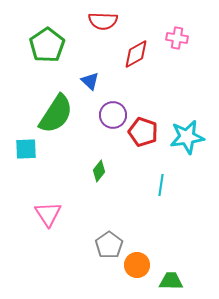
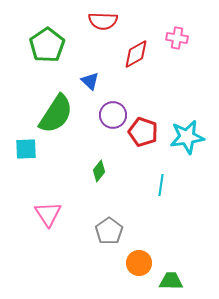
gray pentagon: moved 14 px up
orange circle: moved 2 px right, 2 px up
